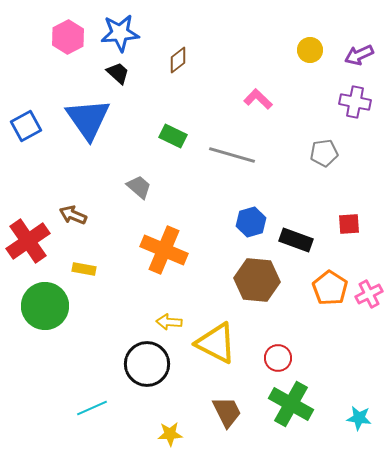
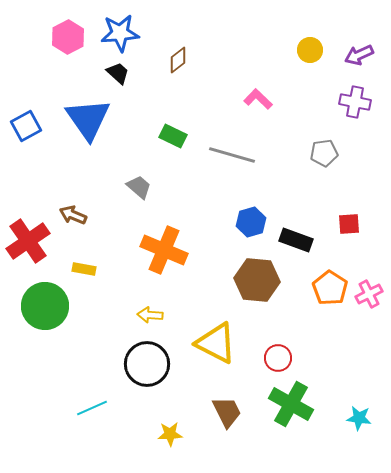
yellow arrow: moved 19 px left, 7 px up
